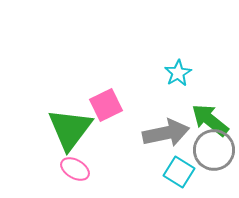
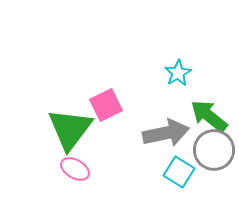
green arrow: moved 1 px left, 4 px up
